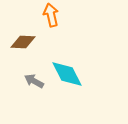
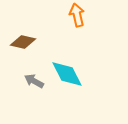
orange arrow: moved 26 px right
brown diamond: rotated 10 degrees clockwise
